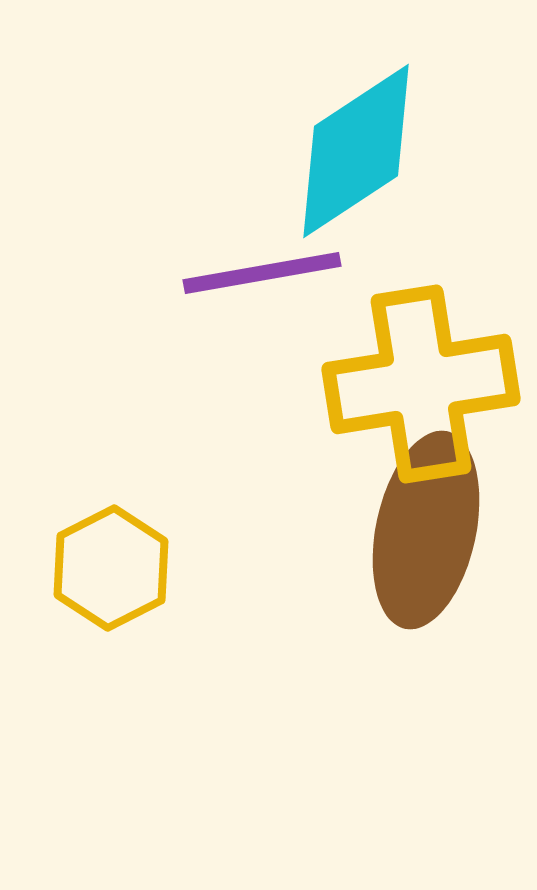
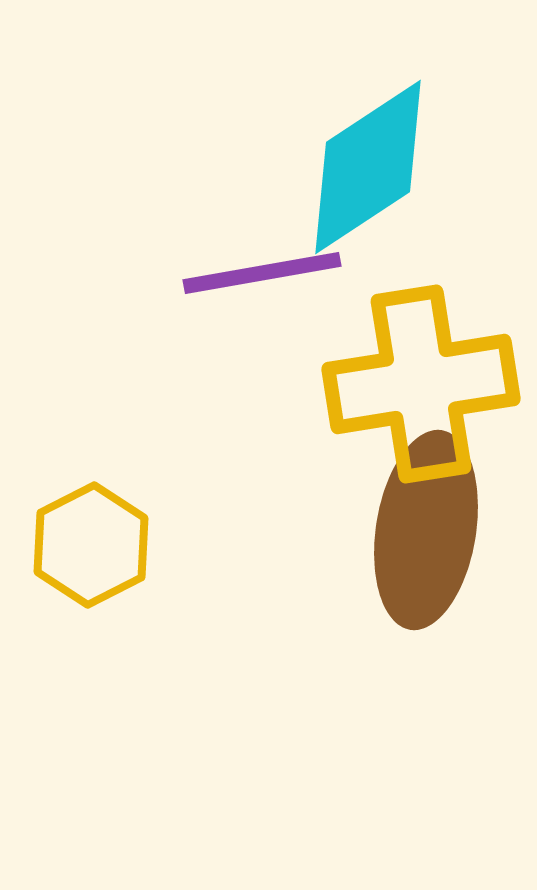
cyan diamond: moved 12 px right, 16 px down
brown ellipse: rotated 3 degrees counterclockwise
yellow hexagon: moved 20 px left, 23 px up
